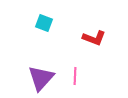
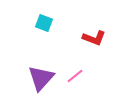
pink line: rotated 48 degrees clockwise
